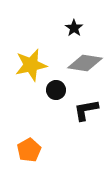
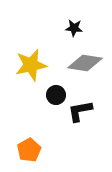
black star: rotated 30 degrees counterclockwise
black circle: moved 5 px down
black L-shape: moved 6 px left, 1 px down
